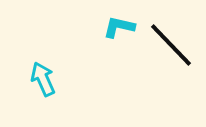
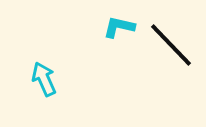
cyan arrow: moved 1 px right
